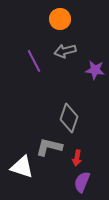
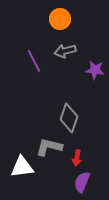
white triangle: rotated 25 degrees counterclockwise
